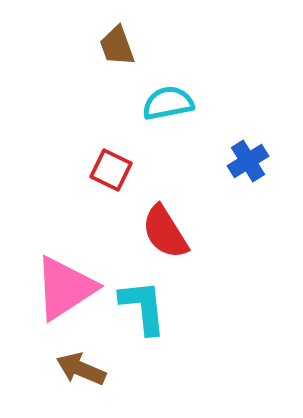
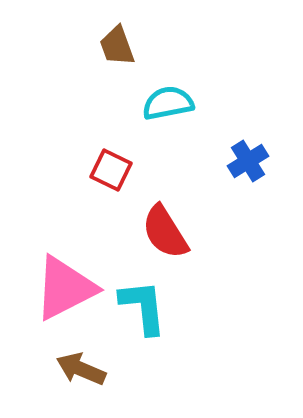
pink triangle: rotated 6 degrees clockwise
